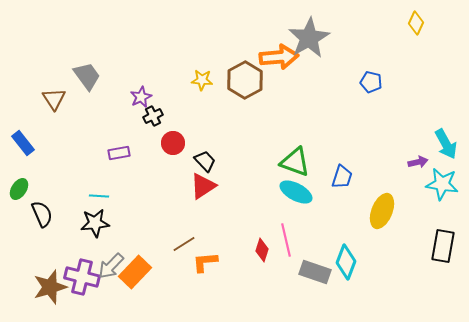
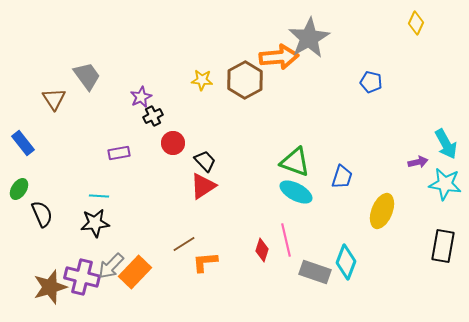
cyan star: moved 3 px right
